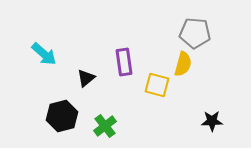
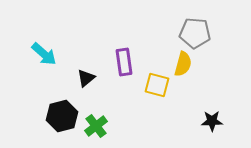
green cross: moved 9 px left
